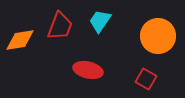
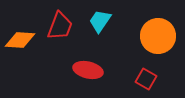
orange diamond: rotated 12 degrees clockwise
